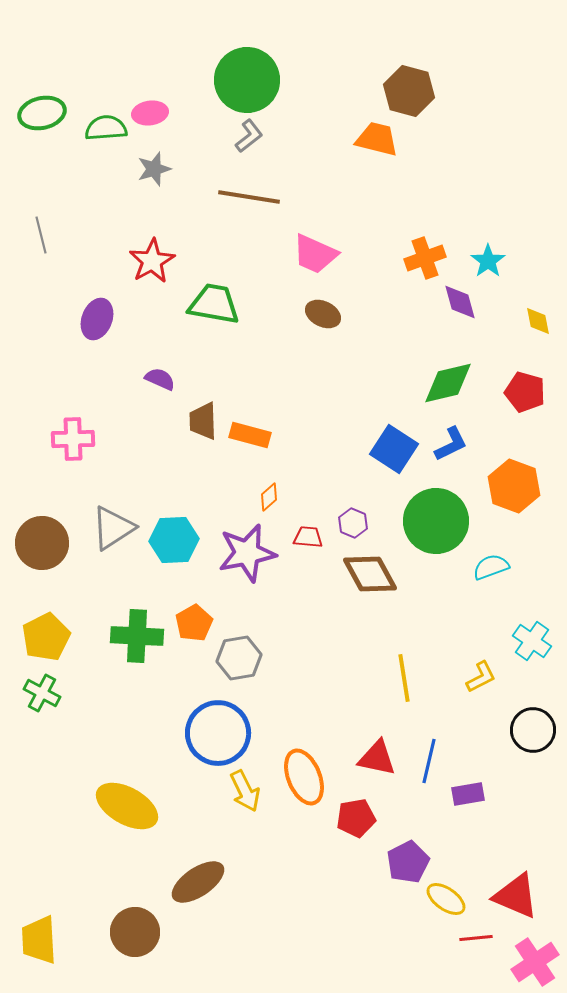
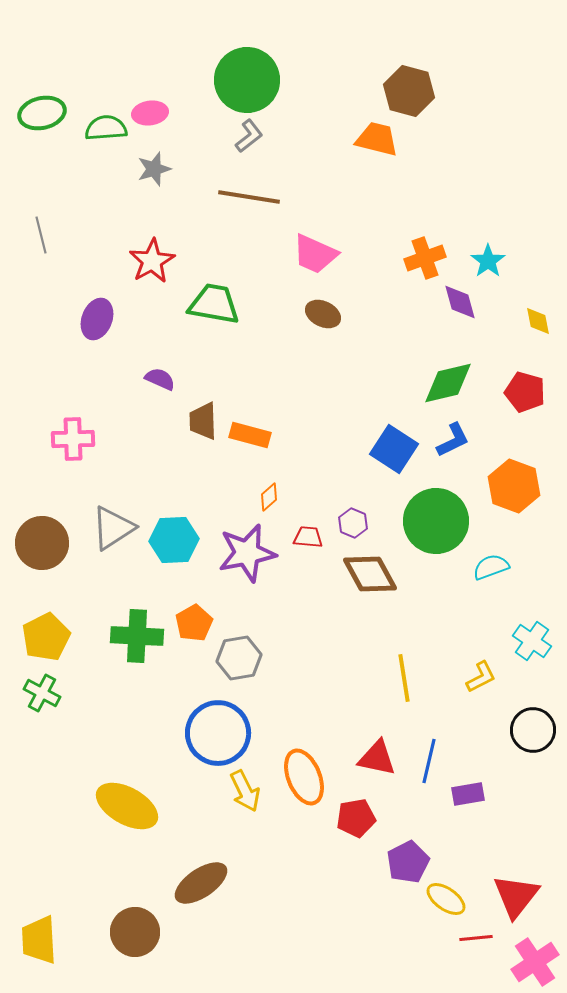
blue L-shape at (451, 444): moved 2 px right, 4 px up
brown ellipse at (198, 882): moved 3 px right, 1 px down
red triangle at (516, 896): rotated 45 degrees clockwise
